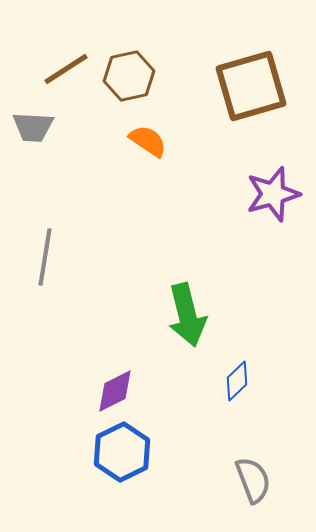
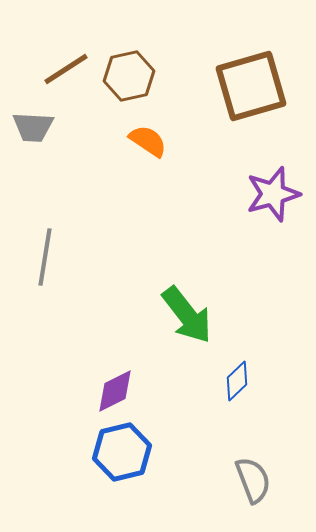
green arrow: rotated 24 degrees counterclockwise
blue hexagon: rotated 12 degrees clockwise
